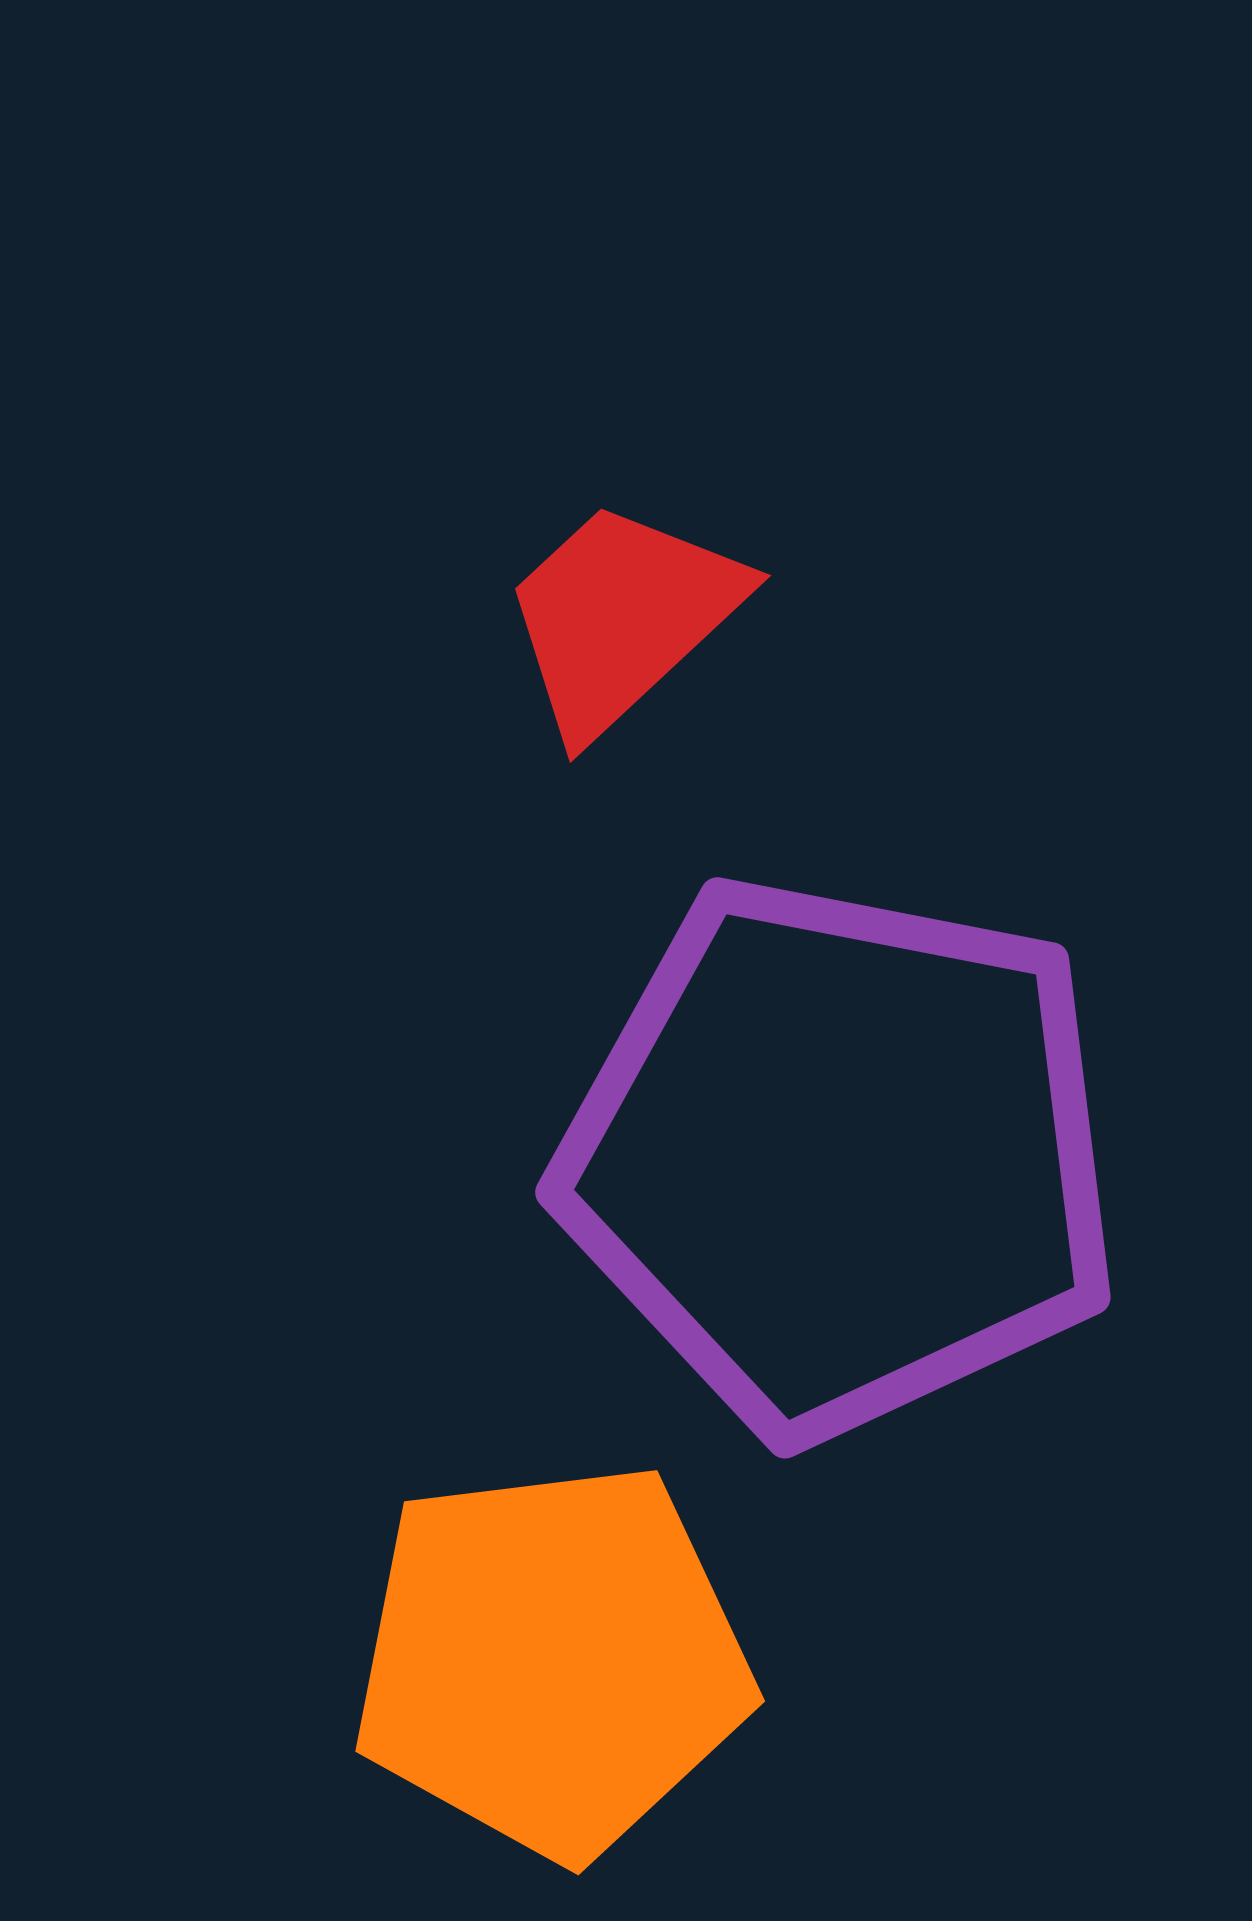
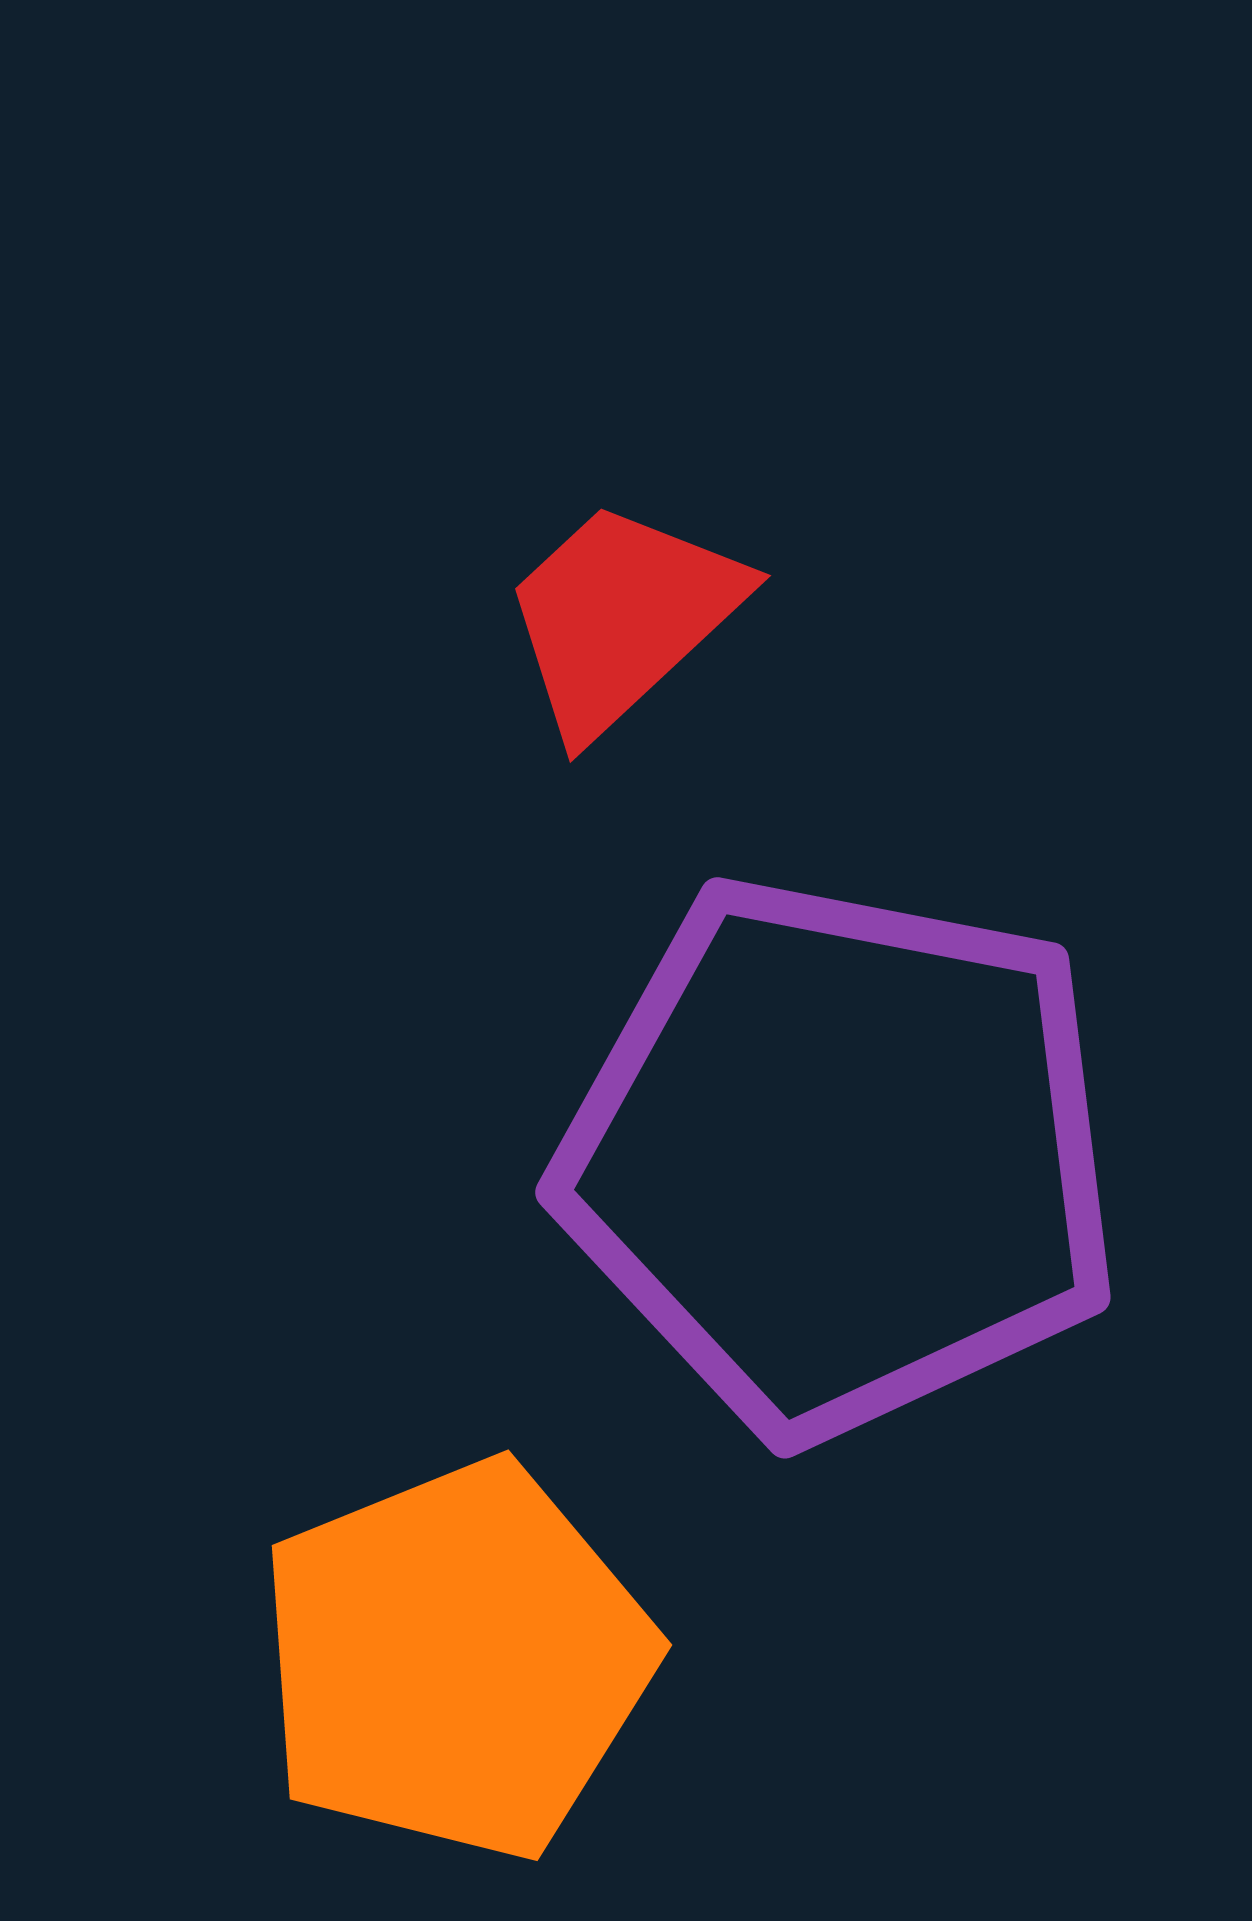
orange pentagon: moved 96 px left; rotated 15 degrees counterclockwise
